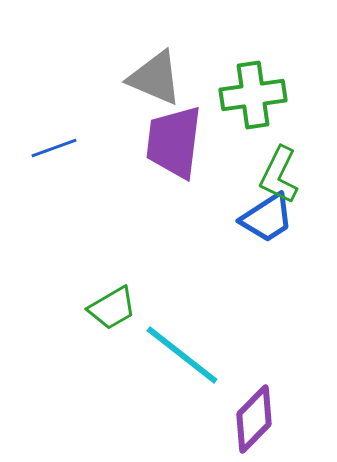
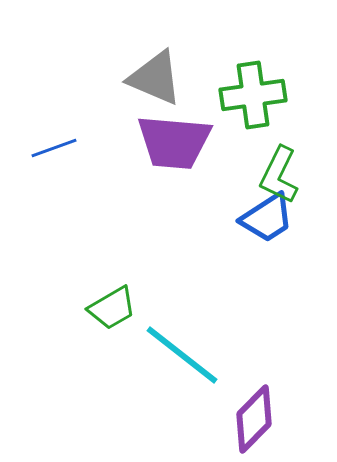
purple trapezoid: rotated 92 degrees counterclockwise
